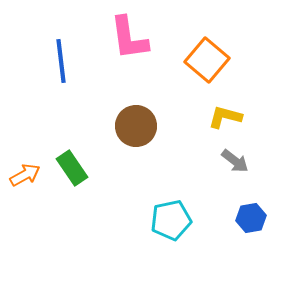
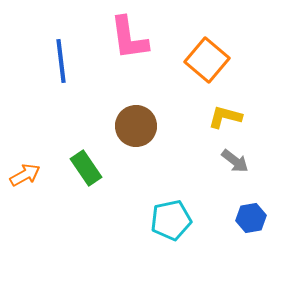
green rectangle: moved 14 px right
